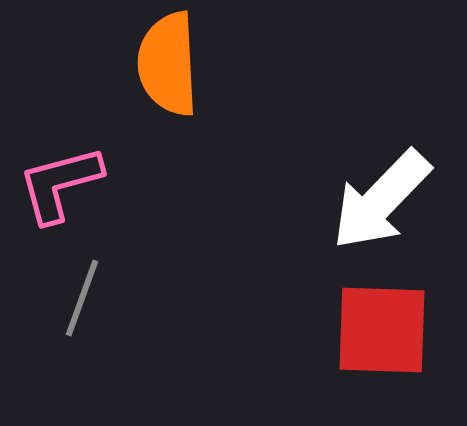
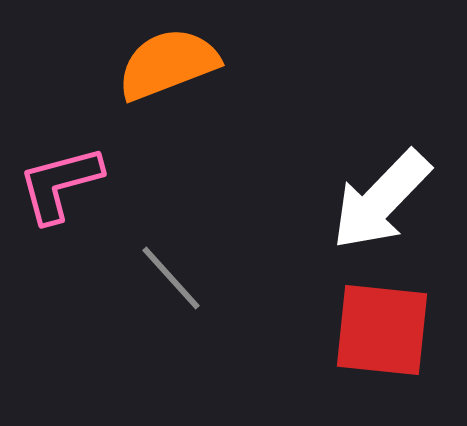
orange semicircle: rotated 72 degrees clockwise
gray line: moved 89 px right, 20 px up; rotated 62 degrees counterclockwise
red square: rotated 4 degrees clockwise
